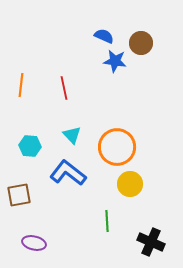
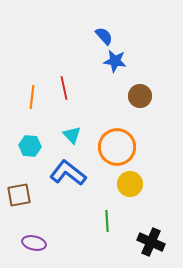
blue semicircle: rotated 24 degrees clockwise
brown circle: moved 1 px left, 53 px down
orange line: moved 11 px right, 12 px down
